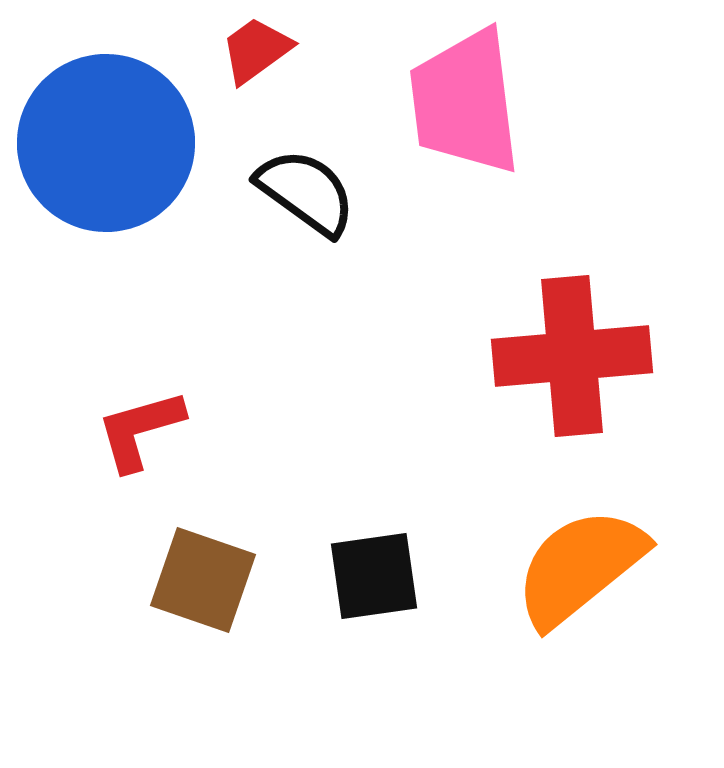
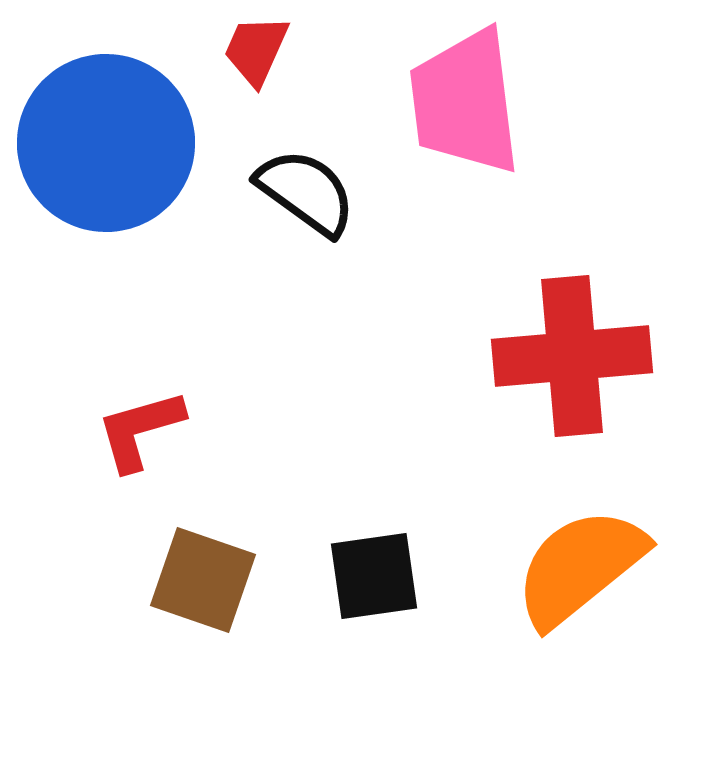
red trapezoid: rotated 30 degrees counterclockwise
